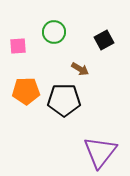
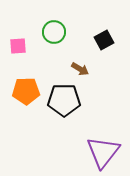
purple triangle: moved 3 px right
